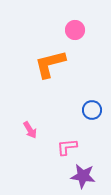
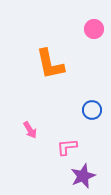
pink circle: moved 19 px right, 1 px up
orange L-shape: rotated 88 degrees counterclockwise
purple star: rotated 30 degrees counterclockwise
